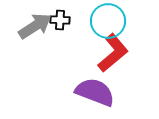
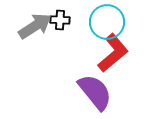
cyan circle: moved 1 px left, 1 px down
purple semicircle: rotated 30 degrees clockwise
